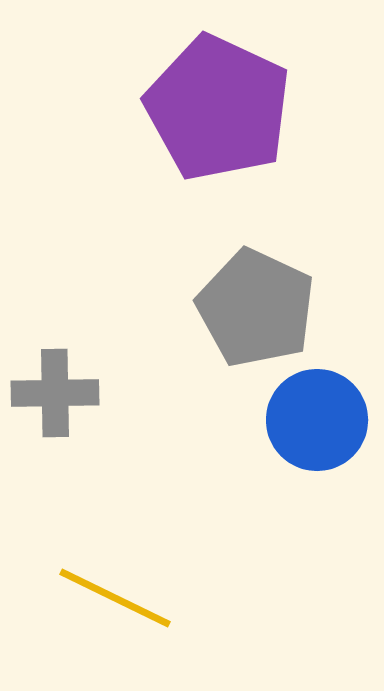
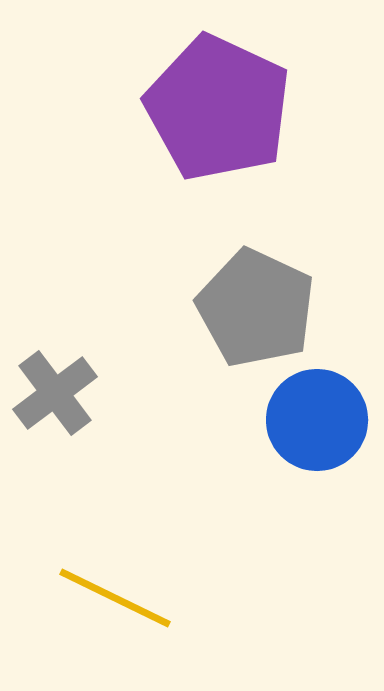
gray cross: rotated 36 degrees counterclockwise
